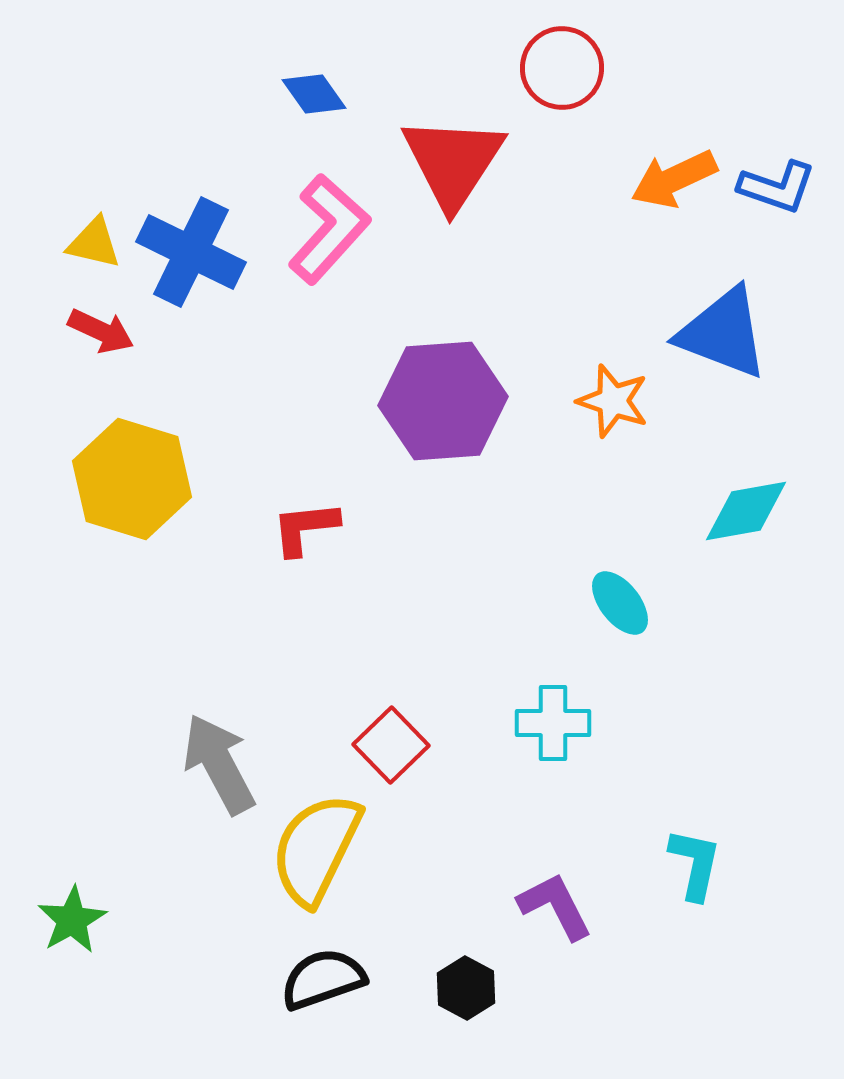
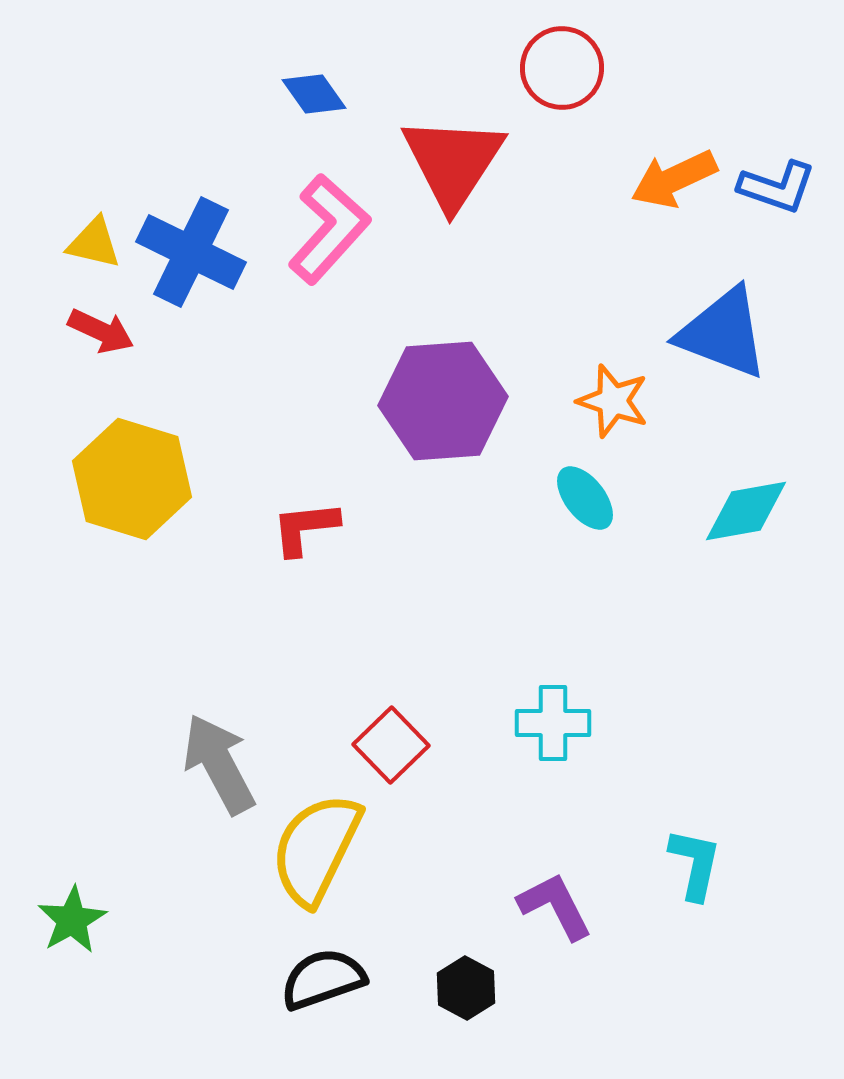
cyan ellipse: moved 35 px left, 105 px up
